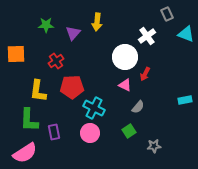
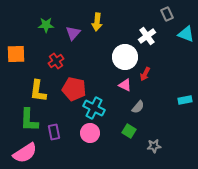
red pentagon: moved 2 px right, 2 px down; rotated 15 degrees clockwise
green square: rotated 24 degrees counterclockwise
